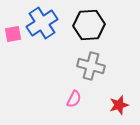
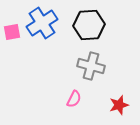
pink square: moved 1 px left, 2 px up
